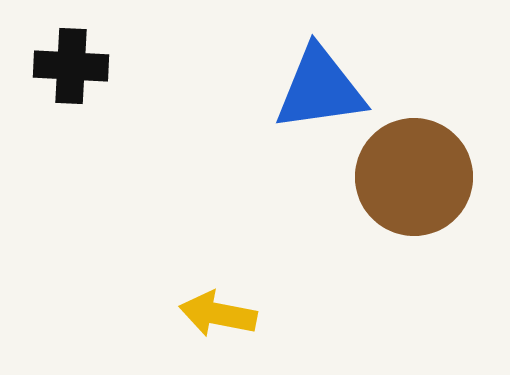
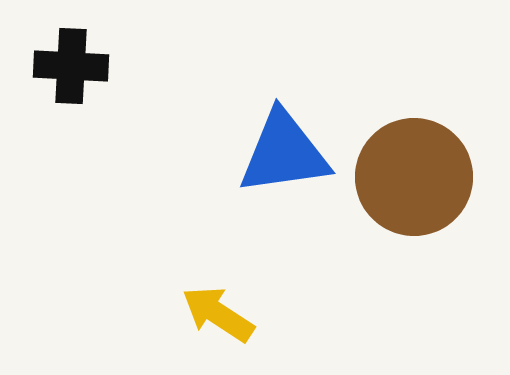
blue triangle: moved 36 px left, 64 px down
yellow arrow: rotated 22 degrees clockwise
